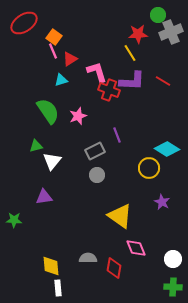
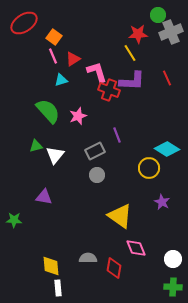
pink line: moved 5 px down
red triangle: moved 3 px right
red line: moved 4 px right, 3 px up; rotated 35 degrees clockwise
green semicircle: rotated 8 degrees counterclockwise
white triangle: moved 3 px right, 6 px up
purple triangle: rotated 18 degrees clockwise
